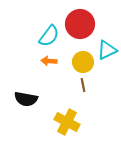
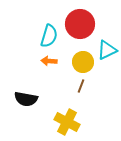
cyan semicircle: rotated 20 degrees counterclockwise
brown line: moved 2 px left, 1 px down; rotated 32 degrees clockwise
